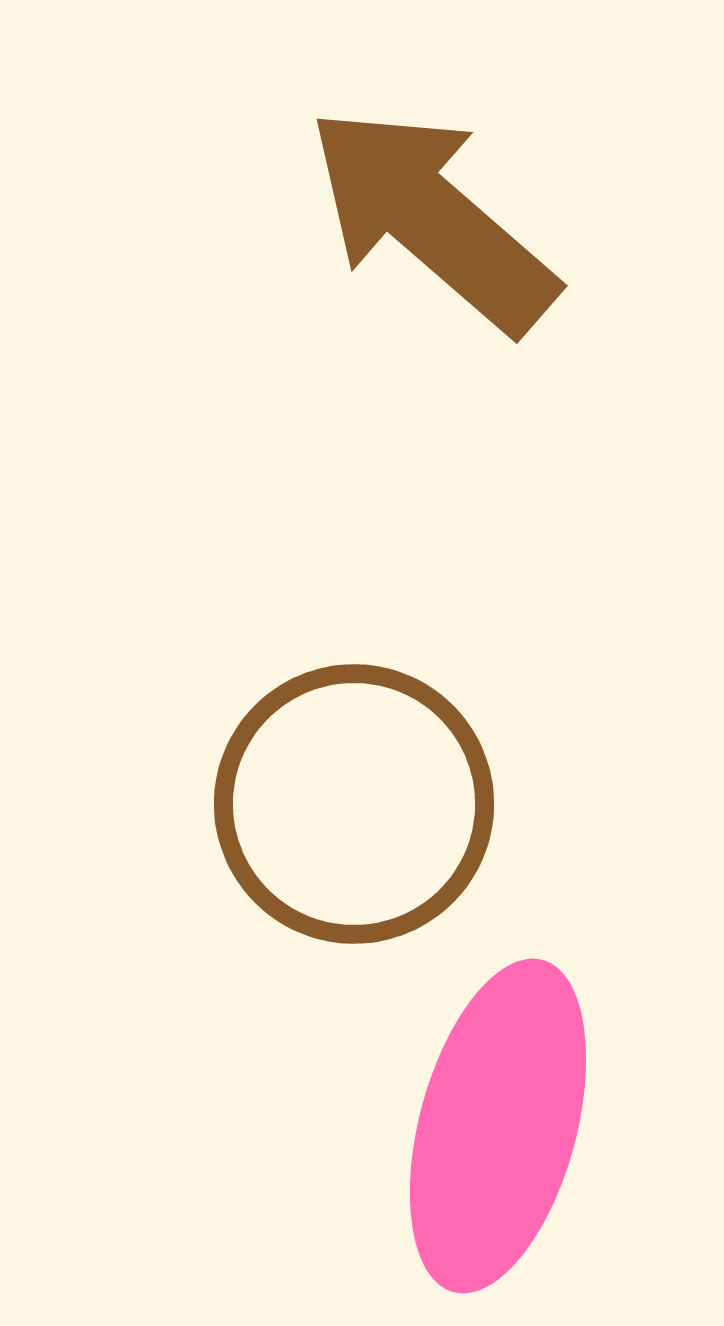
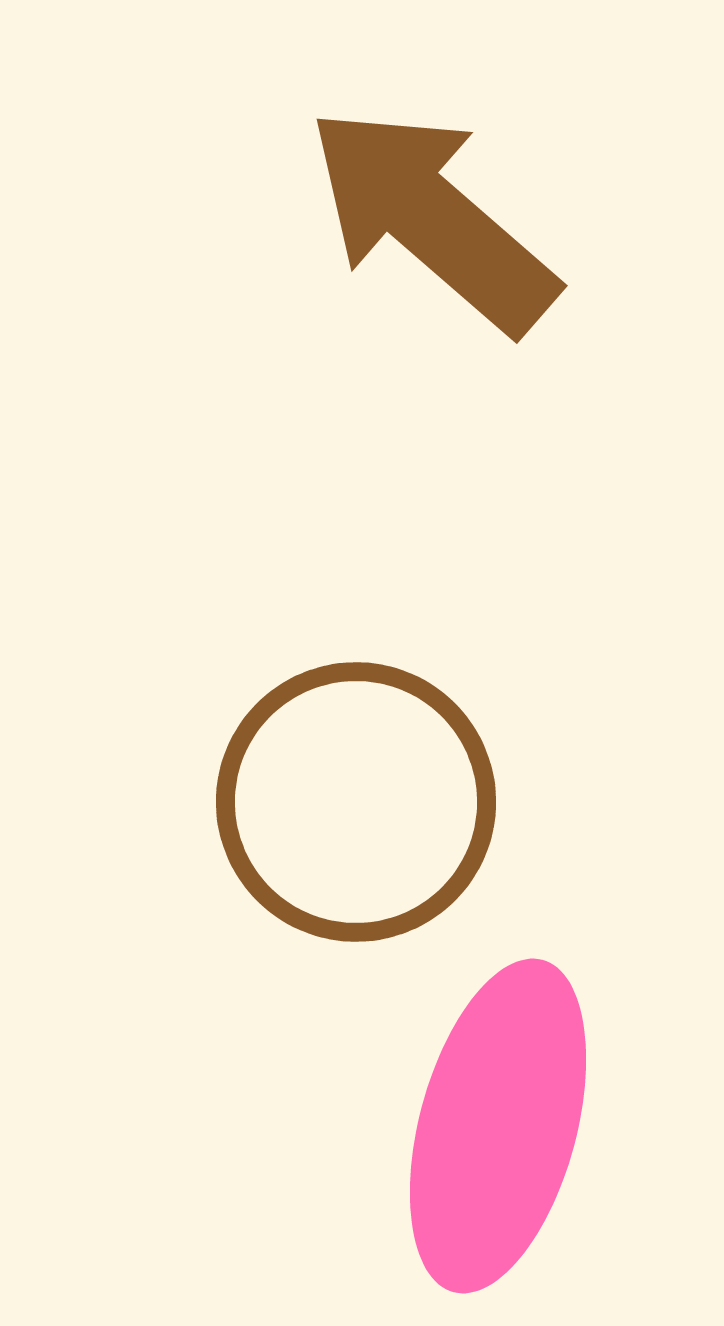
brown circle: moved 2 px right, 2 px up
